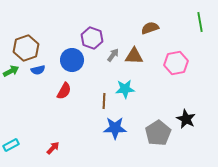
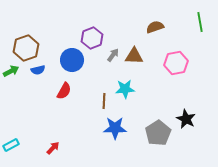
brown semicircle: moved 5 px right, 1 px up
purple hexagon: rotated 20 degrees clockwise
